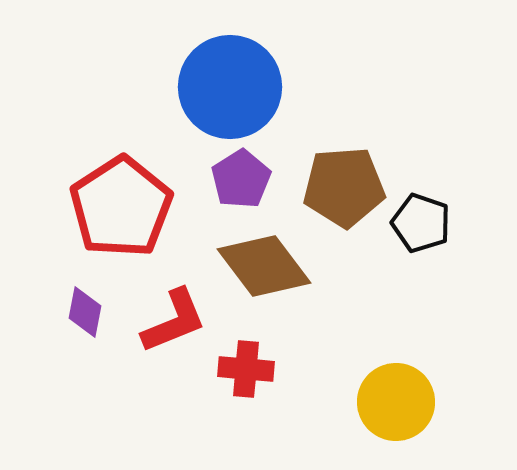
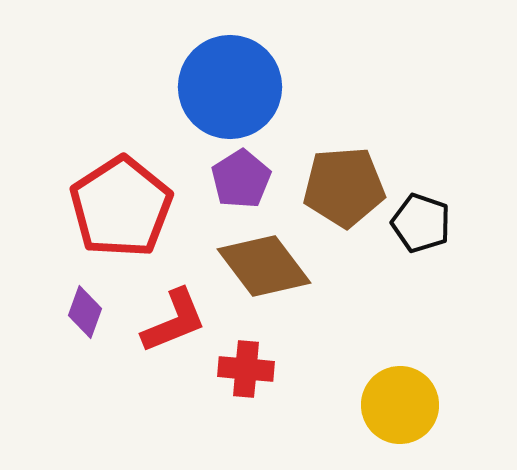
purple diamond: rotated 9 degrees clockwise
yellow circle: moved 4 px right, 3 px down
